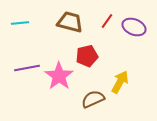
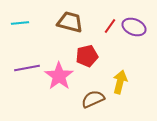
red line: moved 3 px right, 5 px down
yellow arrow: rotated 15 degrees counterclockwise
